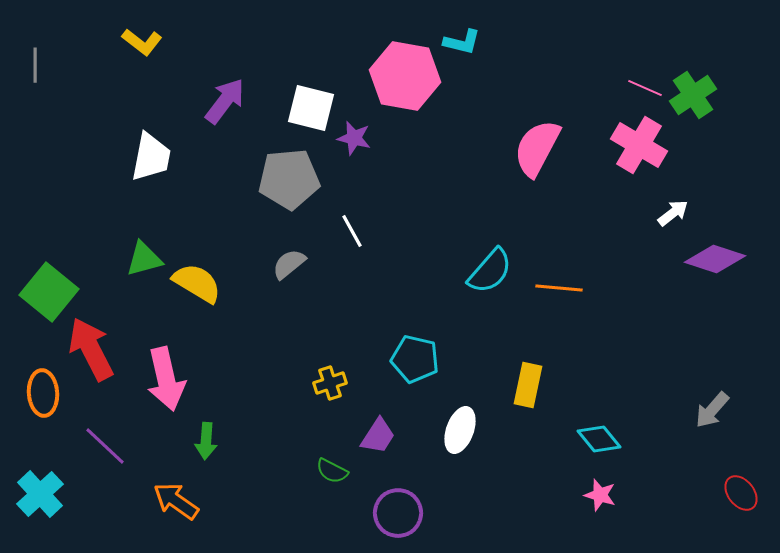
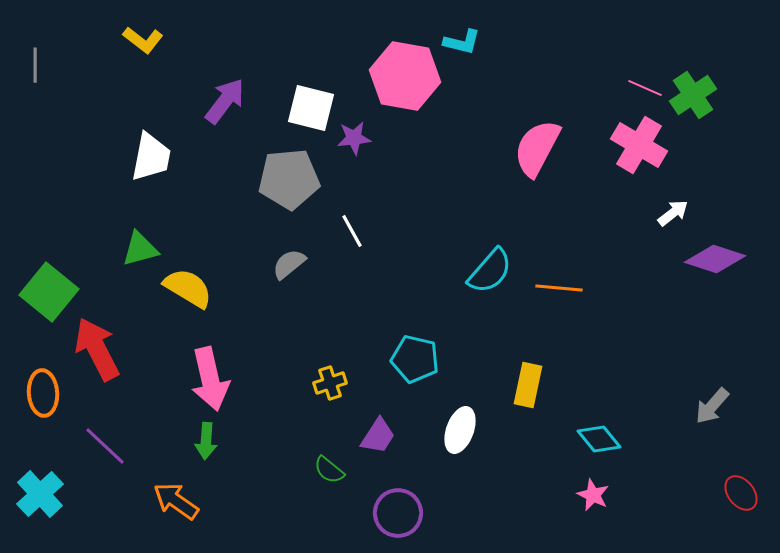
yellow L-shape: moved 1 px right, 2 px up
purple star: rotated 20 degrees counterclockwise
green triangle: moved 4 px left, 10 px up
yellow semicircle: moved 9 px left, 5 px down
red arrow: moved 6 px right
pink arrow: moved 44 px right
gray arrow: moved 4 px up
green semicircle: moved 3 px left, 1 px up; rotated 12 degrees clockwise
pink star: moved 7 px left; rotated 8 degrees clockwise
